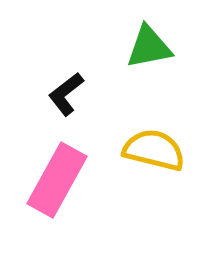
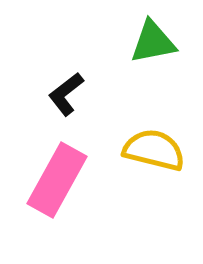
green triangle: moved 4 px right, 5 px up
